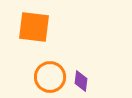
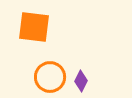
purple diamond: rotated 20 degrees clockwise
